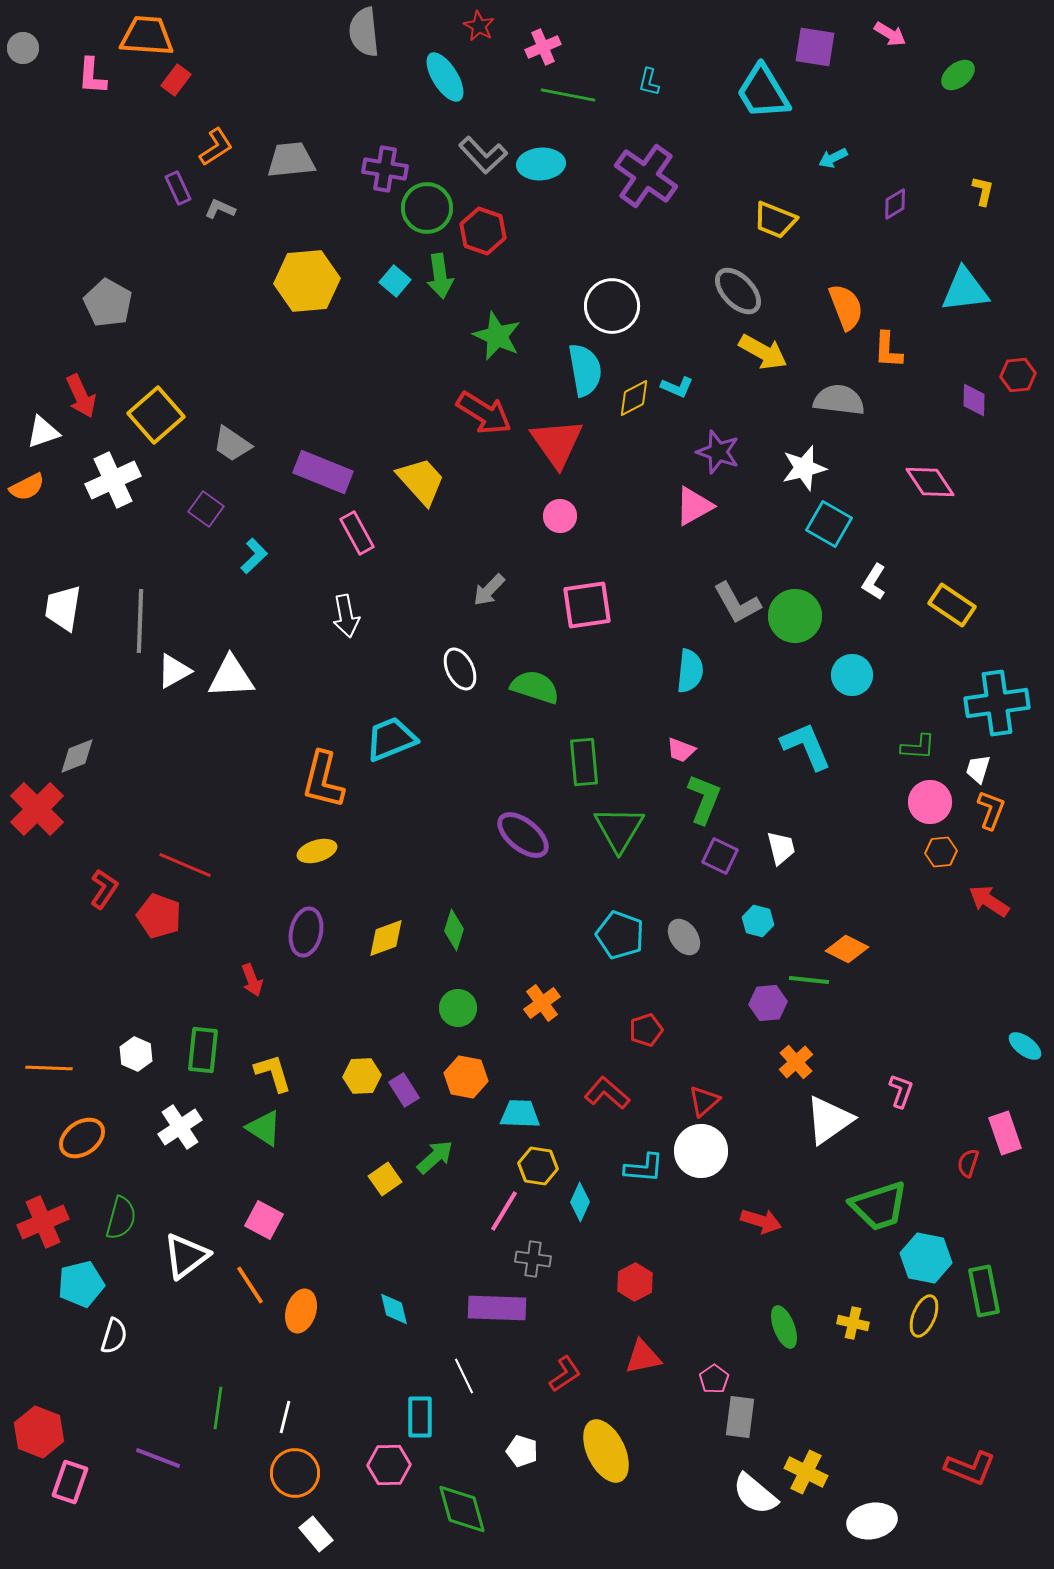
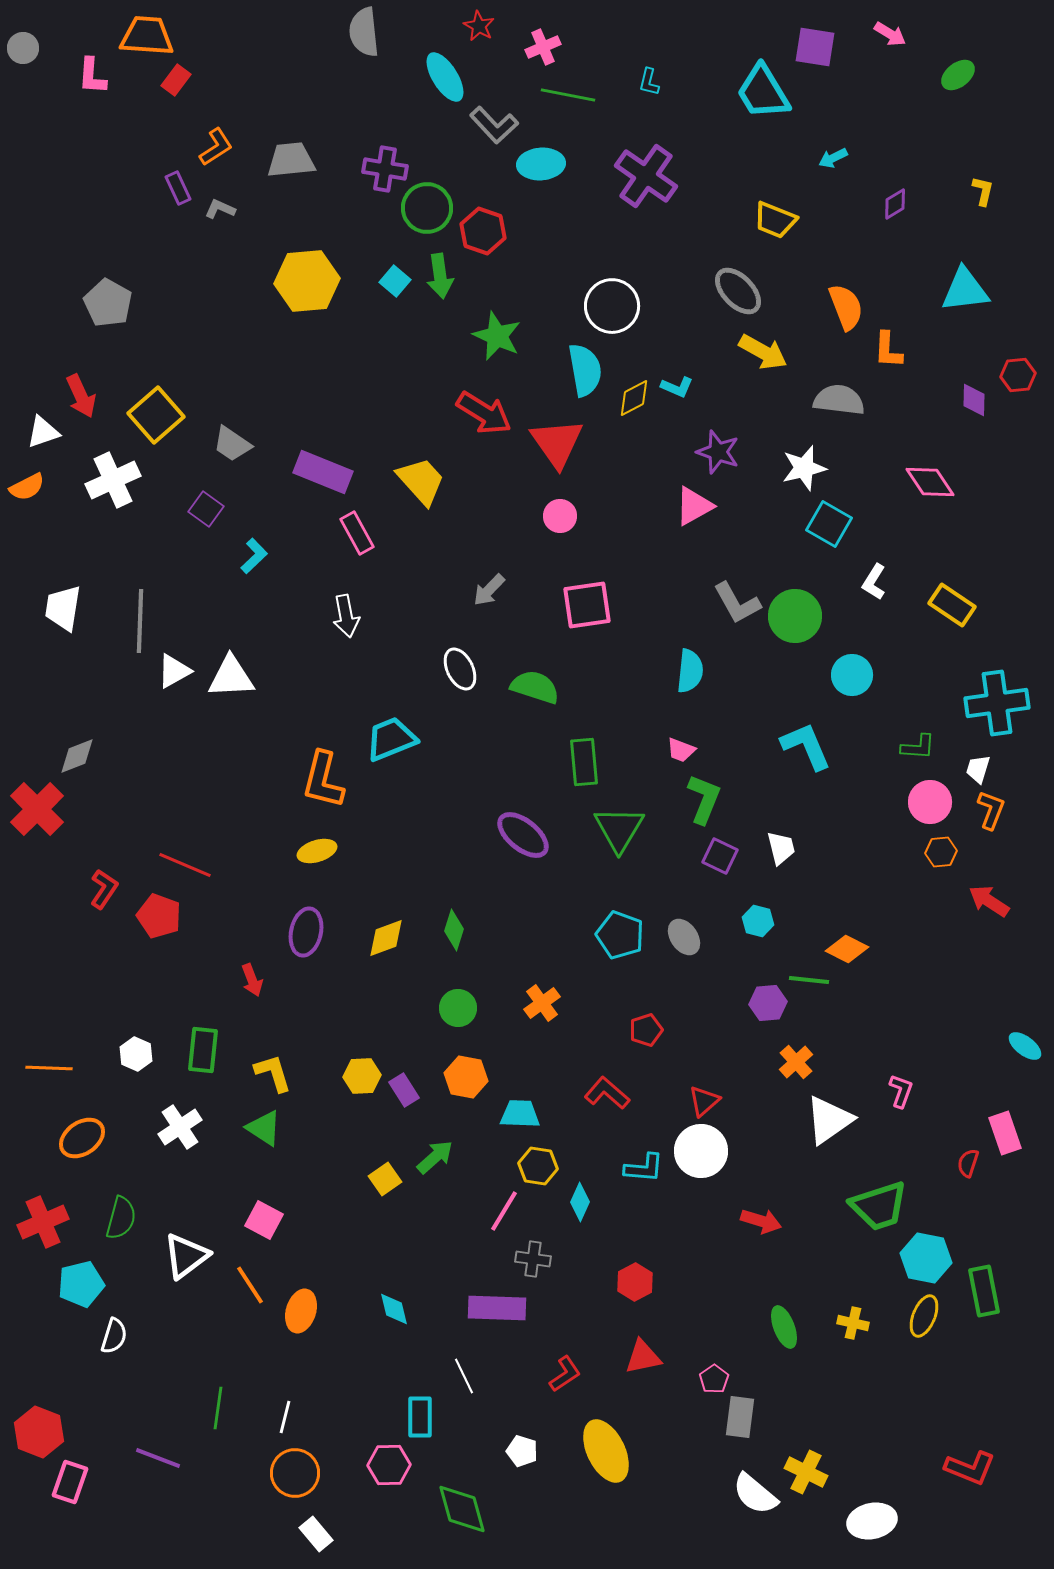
gray L-shape at (483, 155): moved 11 px right, 30 px up
